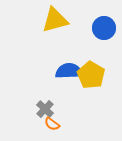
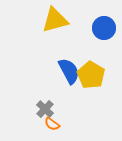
blue semicircle: rotated 64 degrees clockwise
